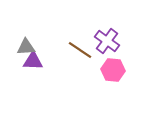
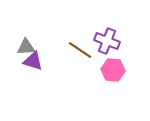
purple cross: rotated 15 degrees counterclockwise
purple triangle: rotated 15 degrees clockwise
